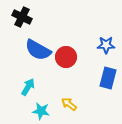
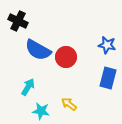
black cross: moved 4 px left, 4 px down
blue star: moved 1 px right; rotated 12 degrees clockwise
